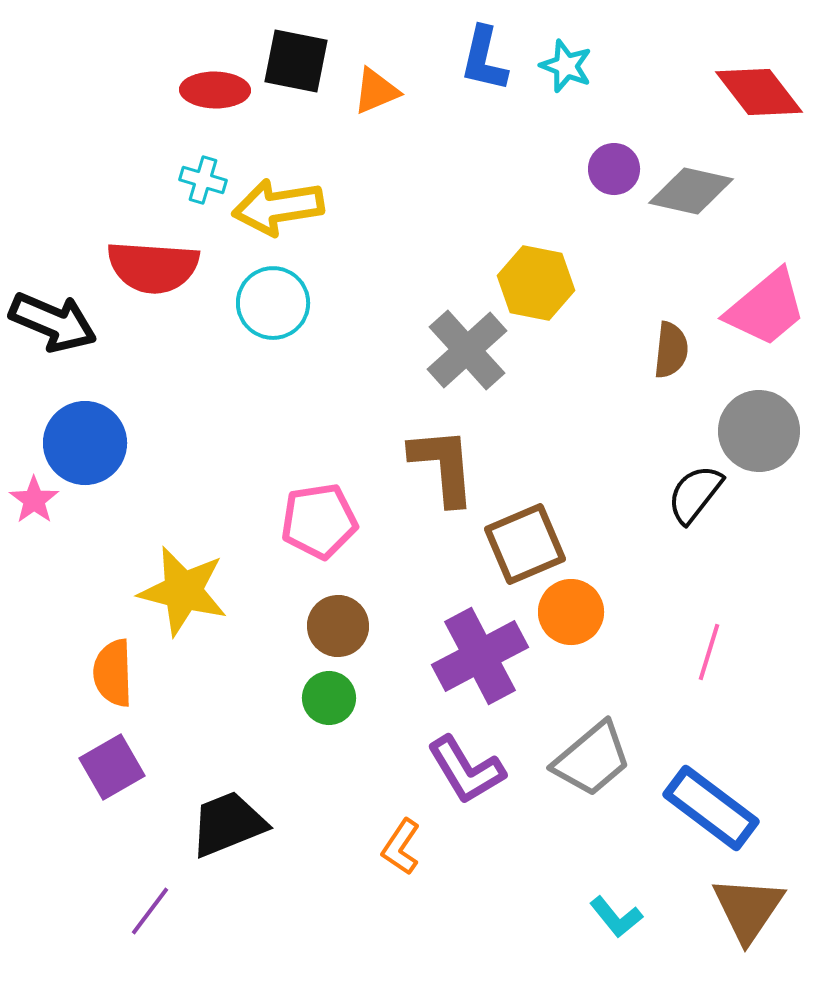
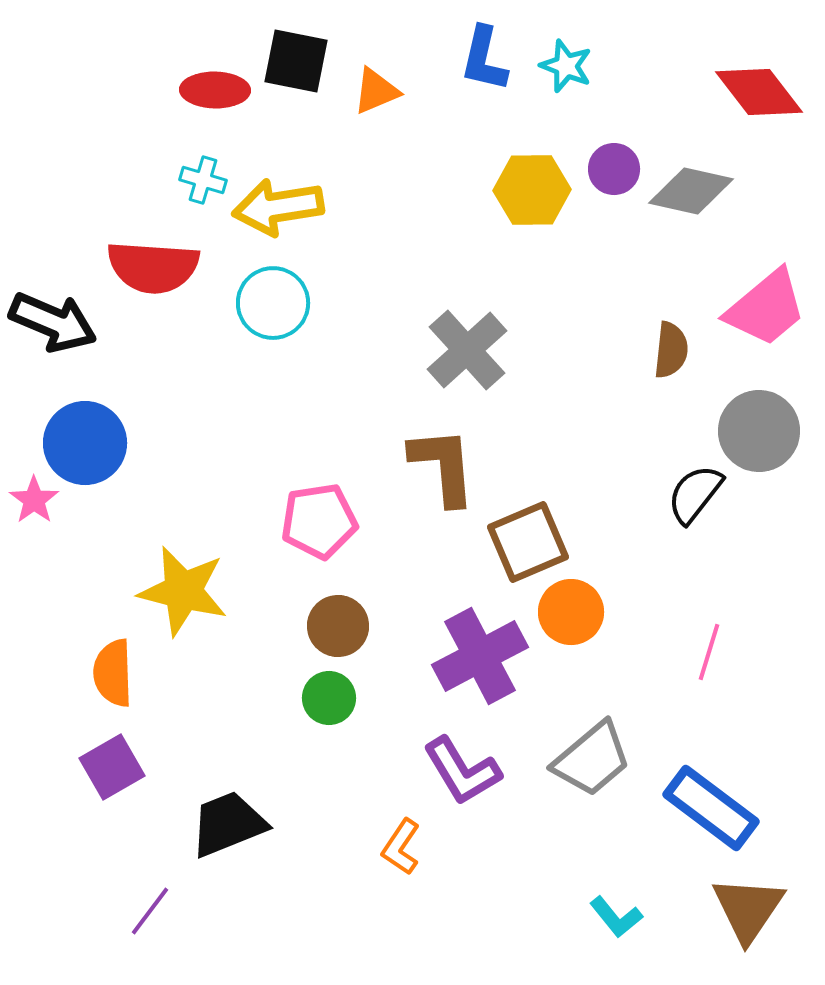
yellow hexagon: moved 4 px left, 93 px up; rotated 12 degrees counterclockwise
brown square: moved 3 px right, 2 px up
purple L-shape: moved 4 px left, 1 px down
